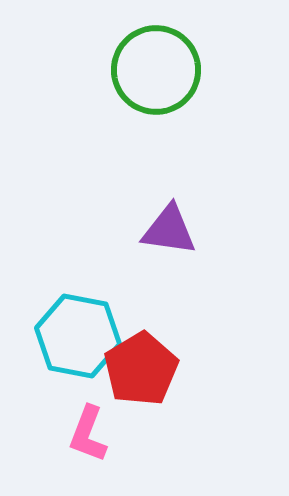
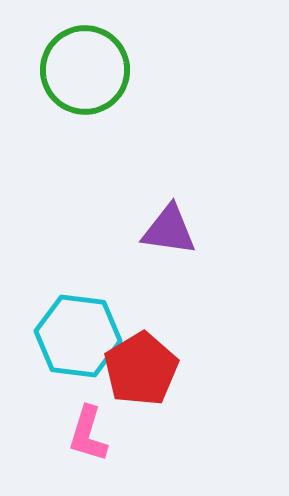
green circle: moved 71 px left
cyan hexagon: rotated 4 degrees counterclockwise
pink L-shape: rotated 4 degrees counterclockwise
